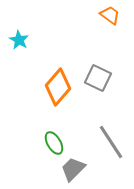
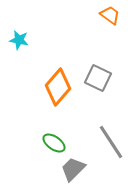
cyan star: rotated 18 degrees counterclockwise
green ellipse: rotated 25 degrees counterclockwise
